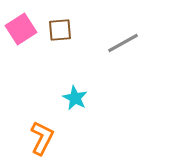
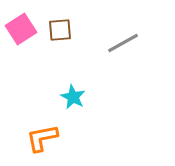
cyan star: moved 2 px left, 1 px up
orange L-shape: rotated 128 degrees counterclockwise
